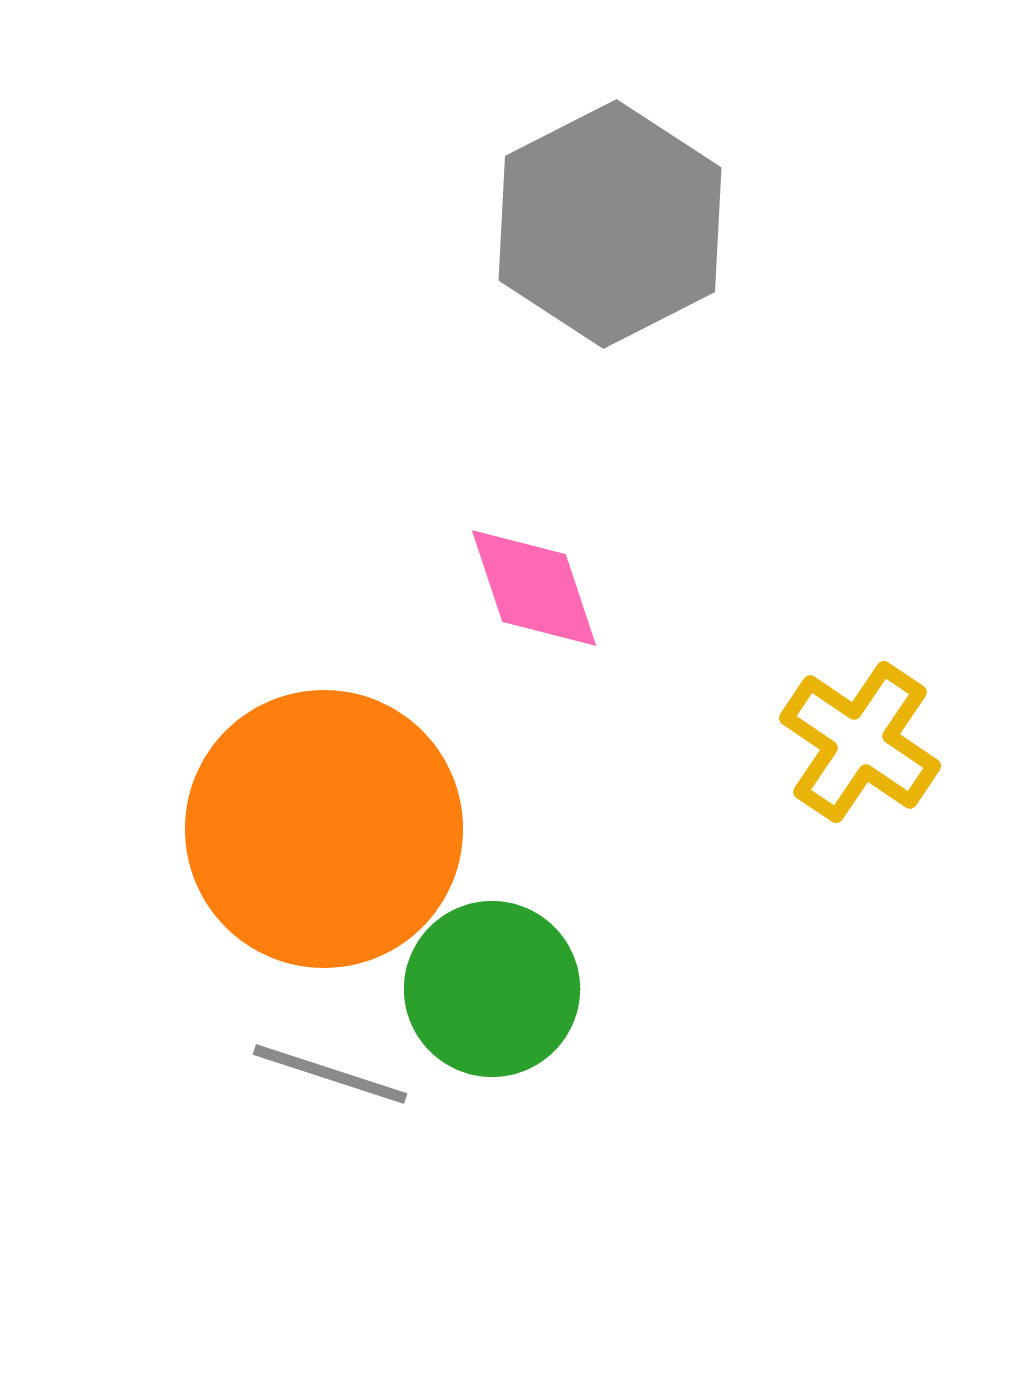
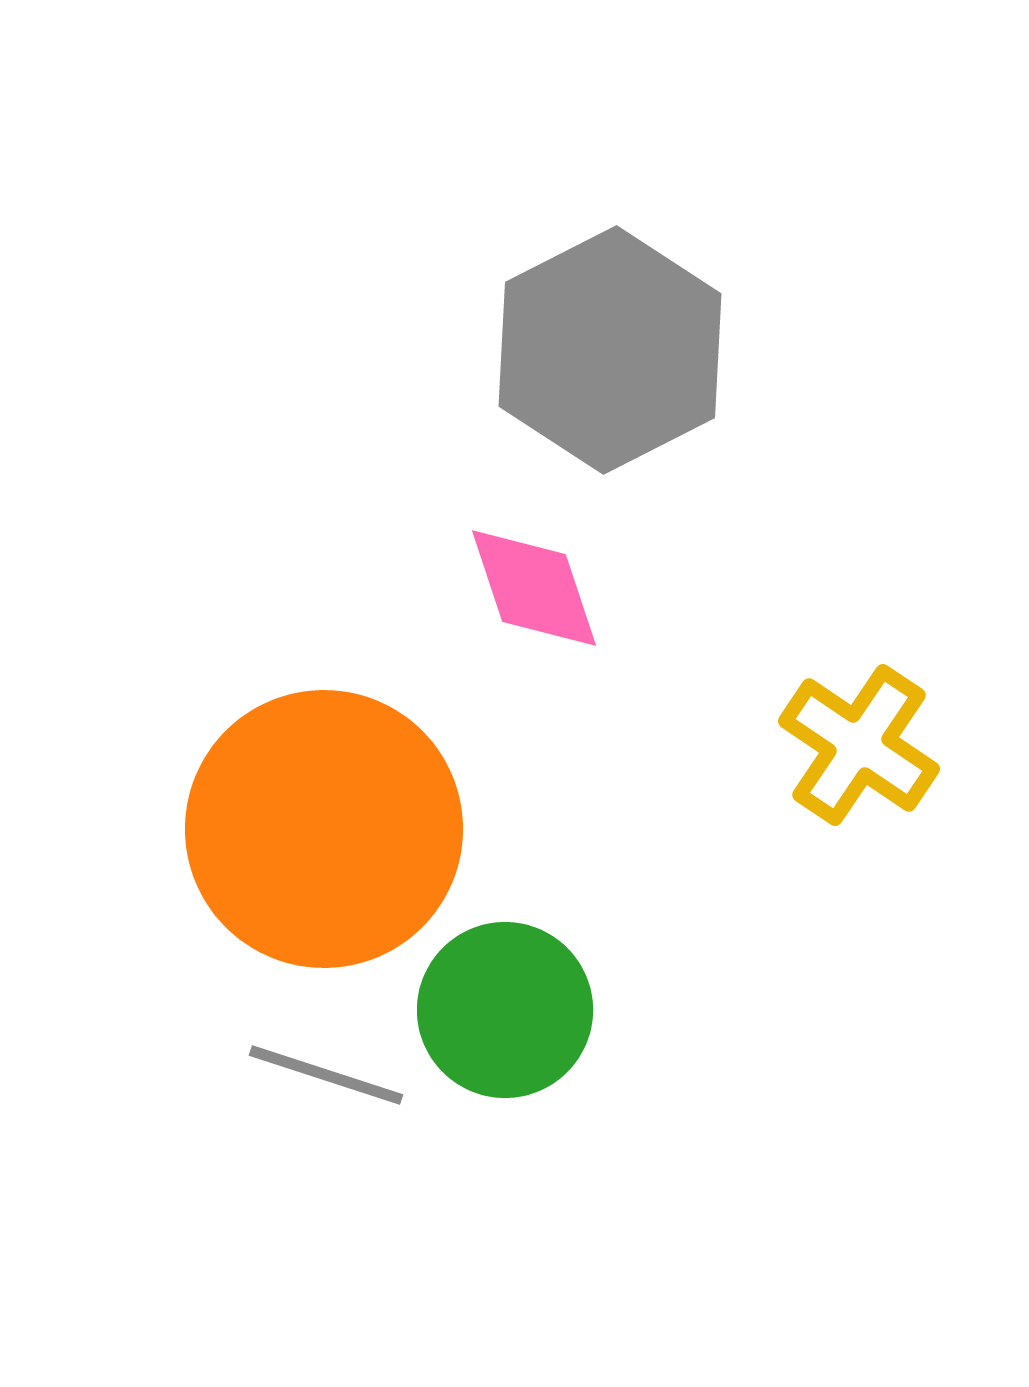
gray hexagon: moved 126 px down
yellow cross: moved 1 px left, 3 px down
green circle: moved 13 px right, 21 px down
gray line: moved 4 px left, 1 px down
